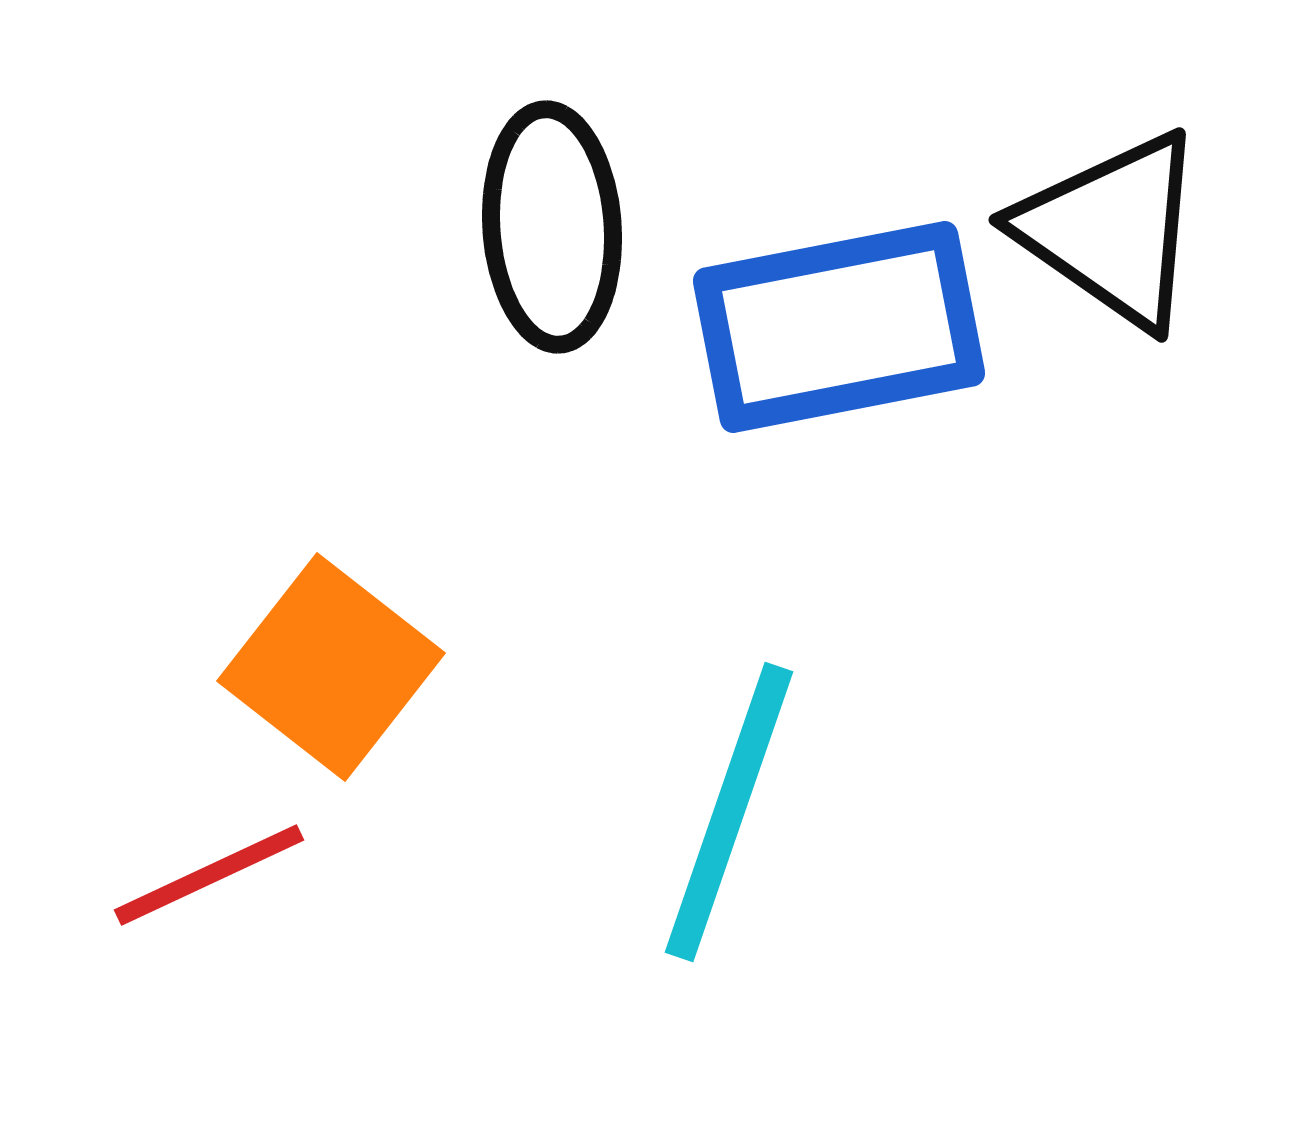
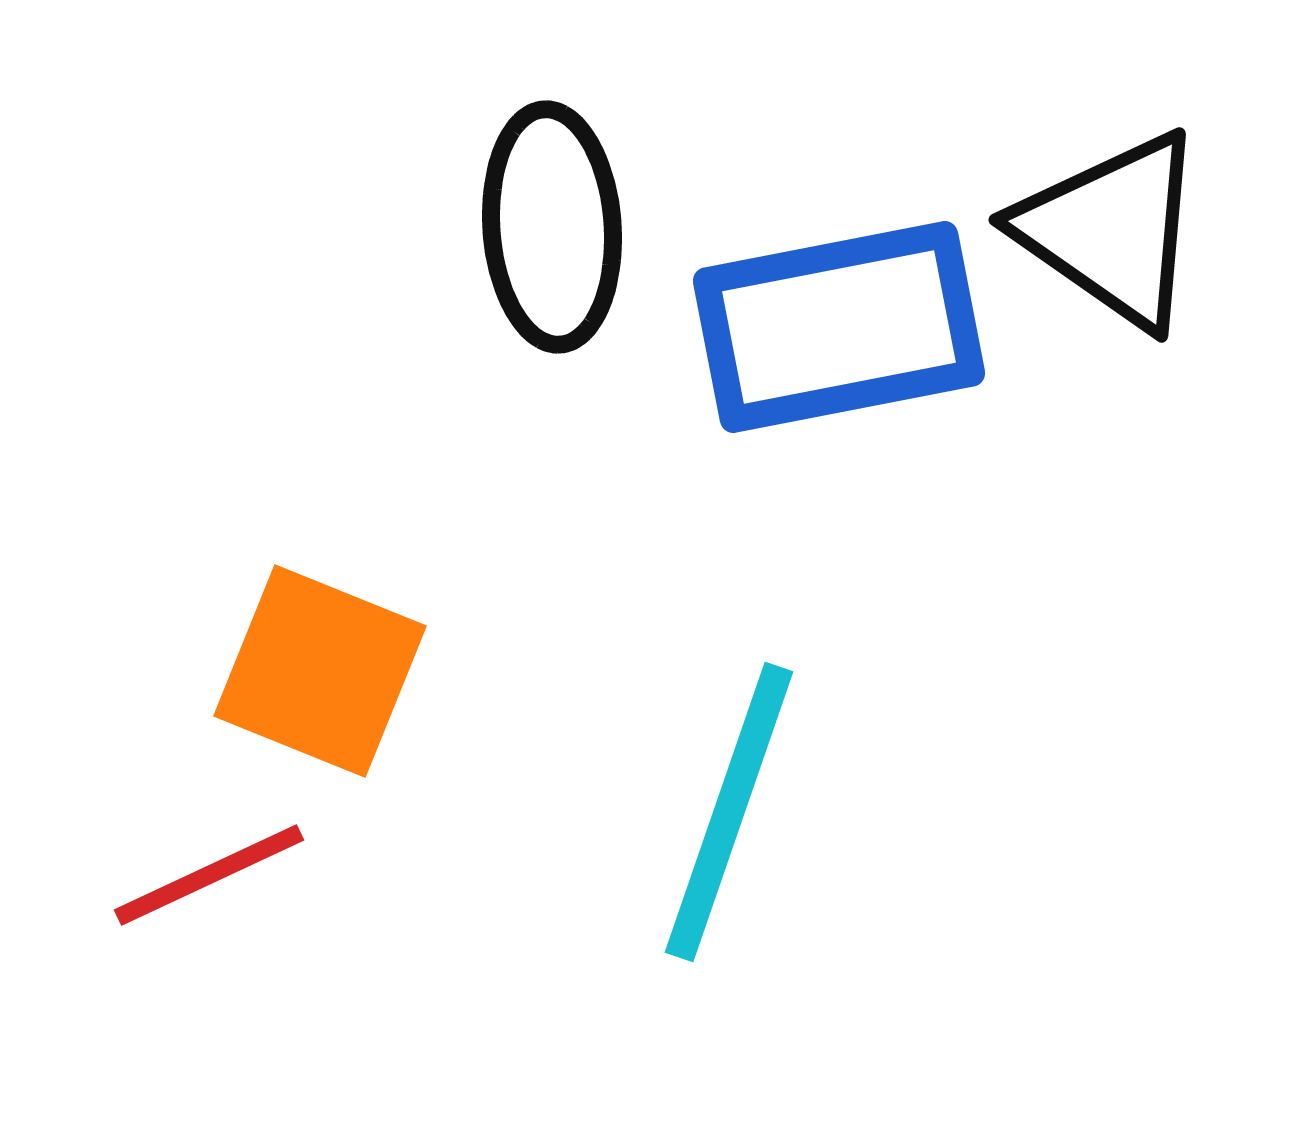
orange square: moved 11 px left, 4 px down; rotated 16 degrees counterclockwise
